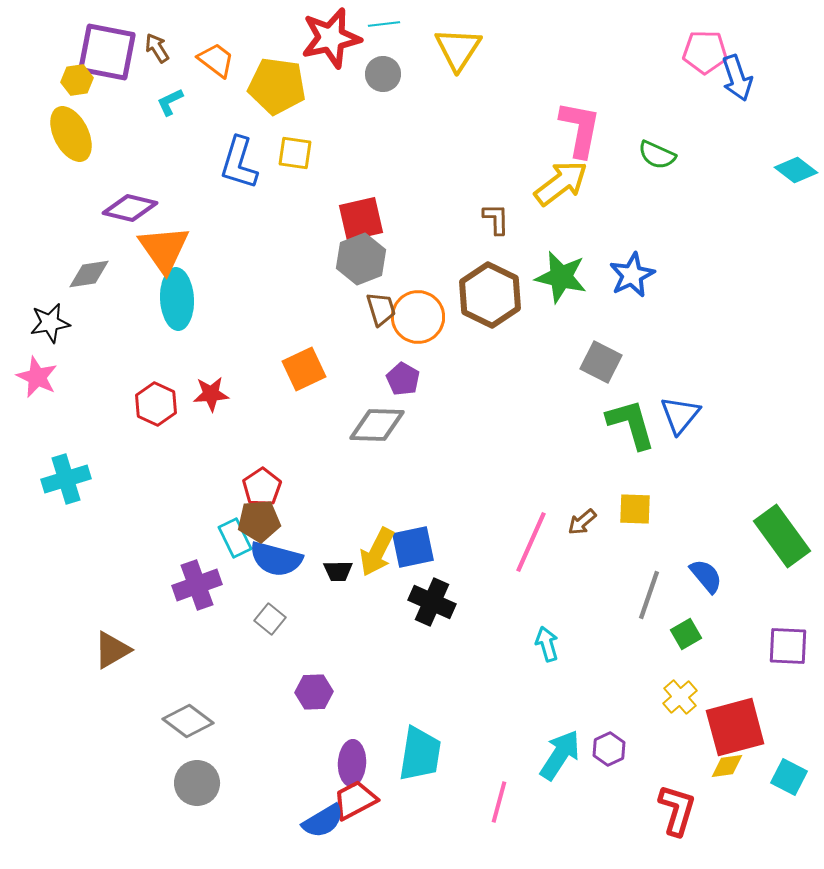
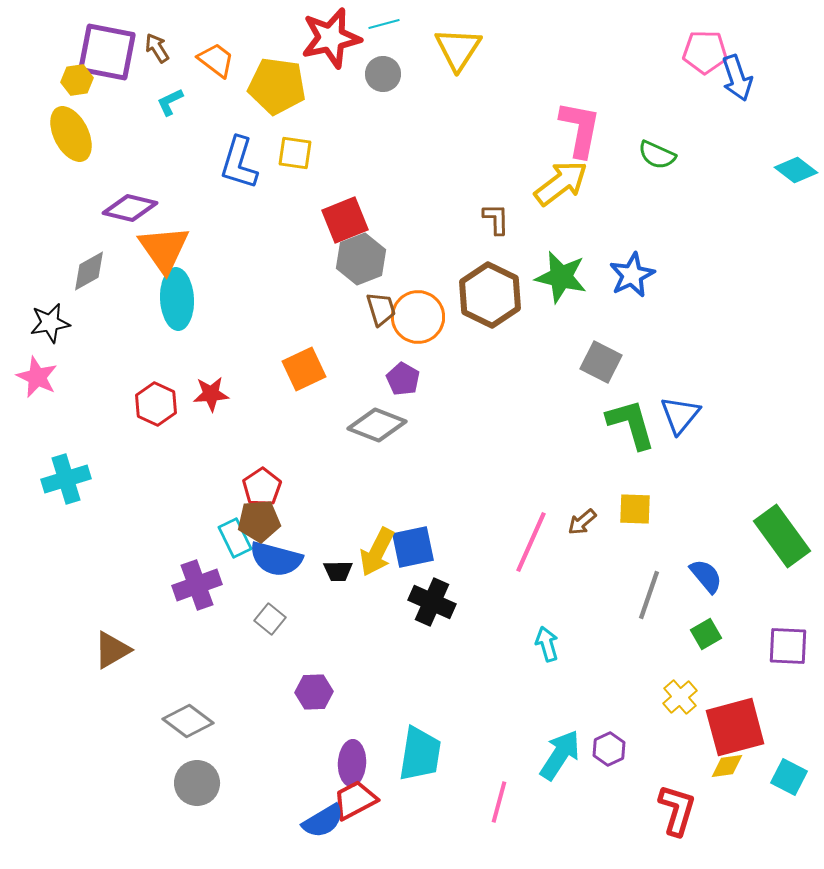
cyan line at (384, 24): rotated 8 degrees counterclockwise
red square at (361, 219): moved 16 px left, 1 px down; rotated 9 degrees counterclockwise
gray diamond at (89, 274): moved 3 px up; rotated 21 degrees counterclockwise
gray diamond at (377, 425): rotated 20 degrees clockwise
green square at (686, 634): moved 20 px right
